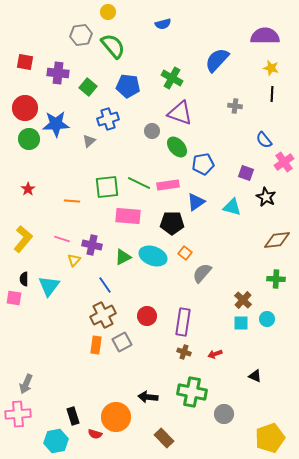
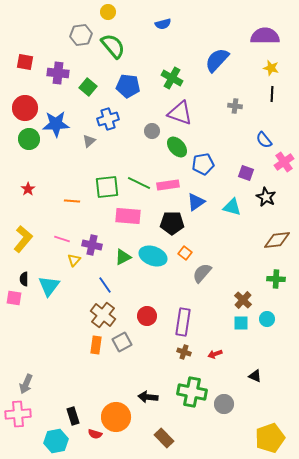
brown cross at (103, 315): rotated 25 degrees counterclockwise
gray circle at (224, 414): moved 10 px up
